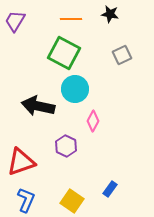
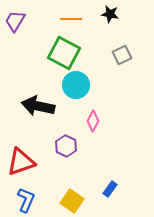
cyan circle: moved 1 px right, 4 px up
